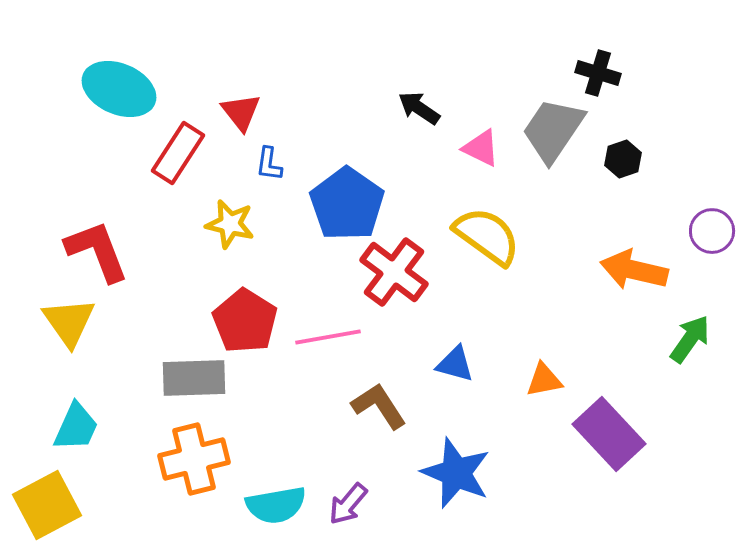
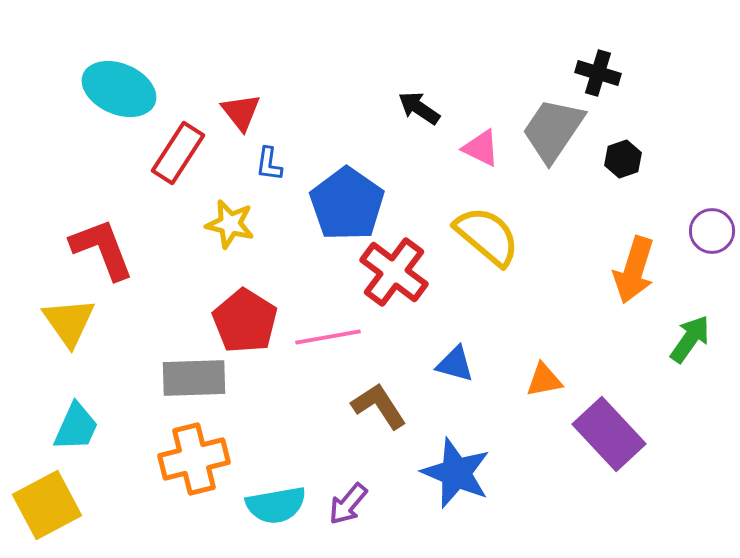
yellow semicircle: rotated 4 degrees clockwise
red L-shape: moved 5 px right, 2 px up
orange arrow: rotated 86 degrees counterclockwise
